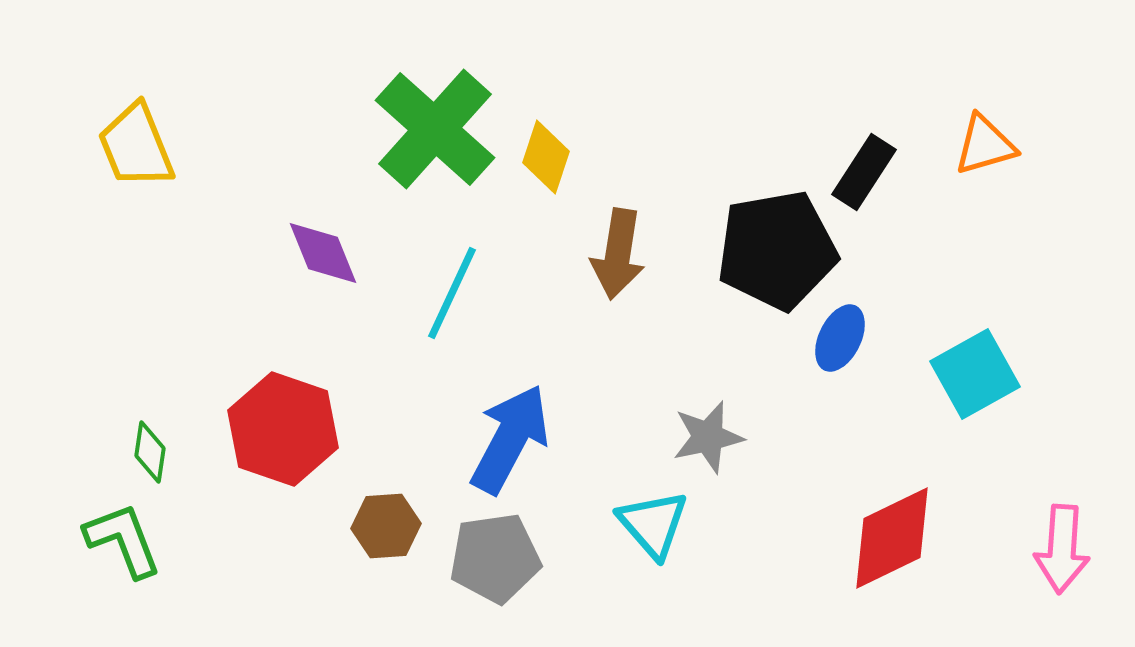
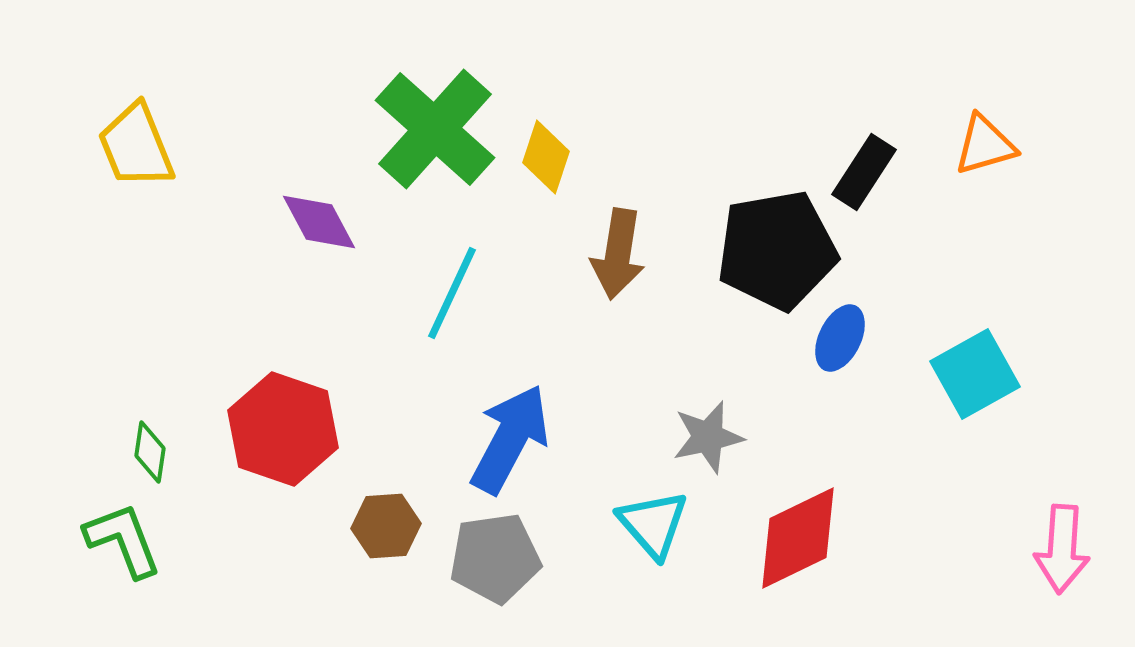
purple diamond: moved 4 px left, 31 px up; rotated 6 degrees counterclockwise
red diamond: moved 94 px left
